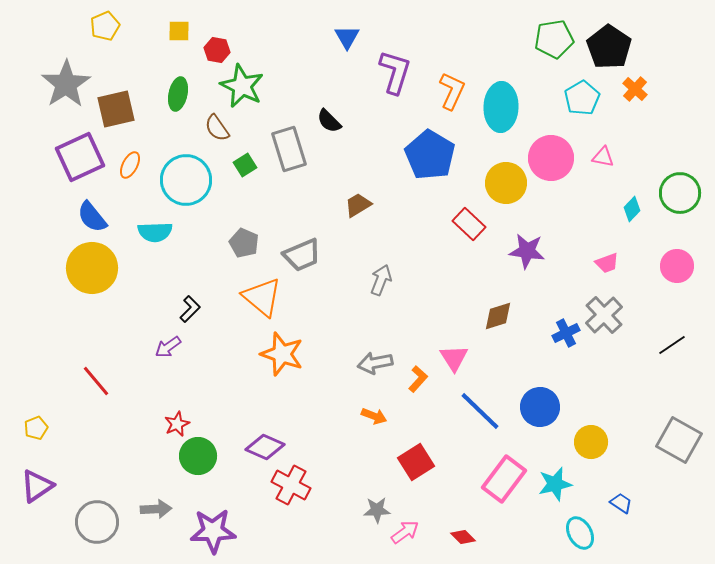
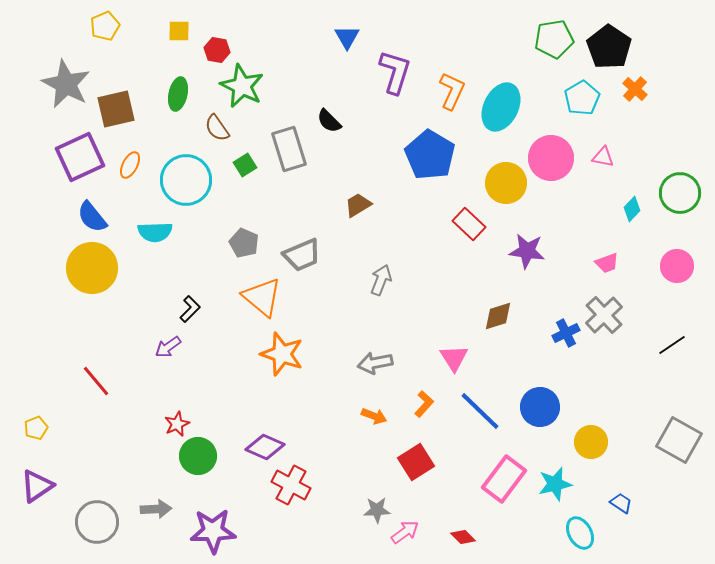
gray star at (66, 84): rotated 12 degrees counterclockwise
cyan ellipse at (501, 107): rotated 24 degrees clockwise
orange L-shape at (418, 379): moved 6 px right, 25 px down
